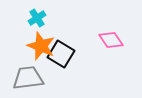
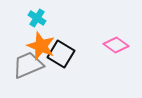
cyan cross: rotated 24 degrees counterclockwise
pink diamond: moved 5 px right, 5 px down; rotated 20 degrees counterclockwise
gray trapezoid: moved 13 px up; rotated 16 degrees counterclockwise
